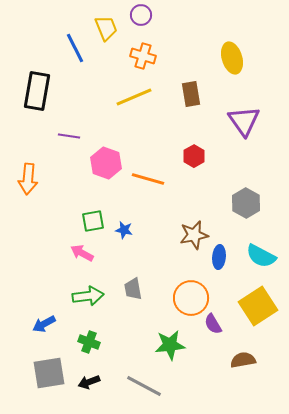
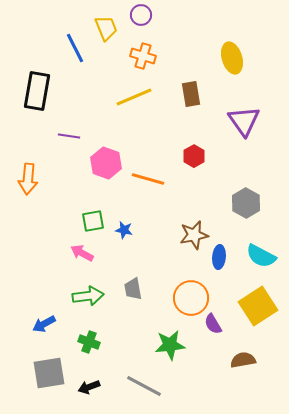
black arrow: moved 5 px down
